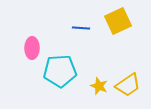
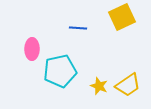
yellow square: moved 4 px right, 4 px up
blue line: moved 3 px left
pink ellipse: moved 1 px down
cyan pentagon: rotated 8 degrees counterclockwise
